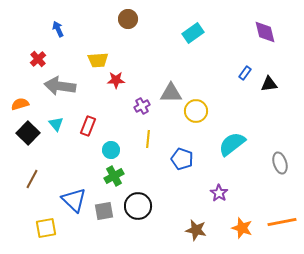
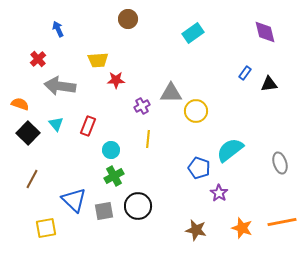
orange semicircle: rotated 36 degrees clockwise
cyan semicircle: moved 2 px left, 6 px down
blue pentagon: moved 17 px right, 9 px down
